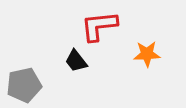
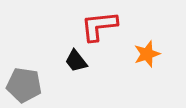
orange star: rotated 16 degrees counterclockwise
gray pentagon: rotated 20 degrees clockwise
